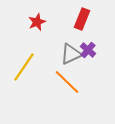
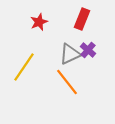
red star: moved 2 px right
gray triangle: moved 1 px left
orange line: rotated 8 degrees clockwise
